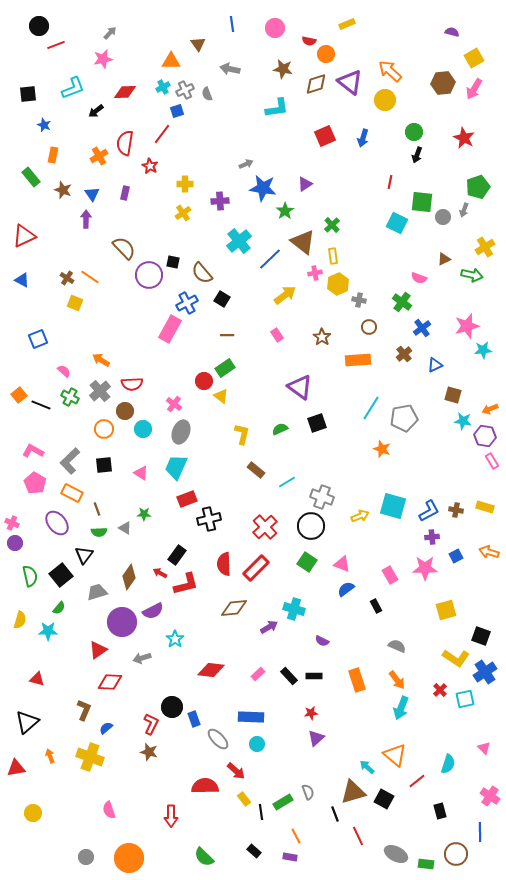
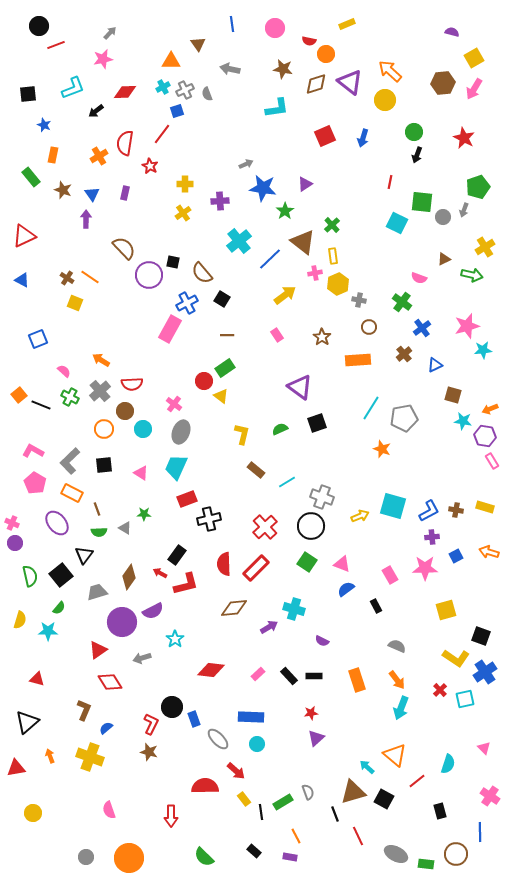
red diamond at (110, 682): rotated 55 degrees clockwise
